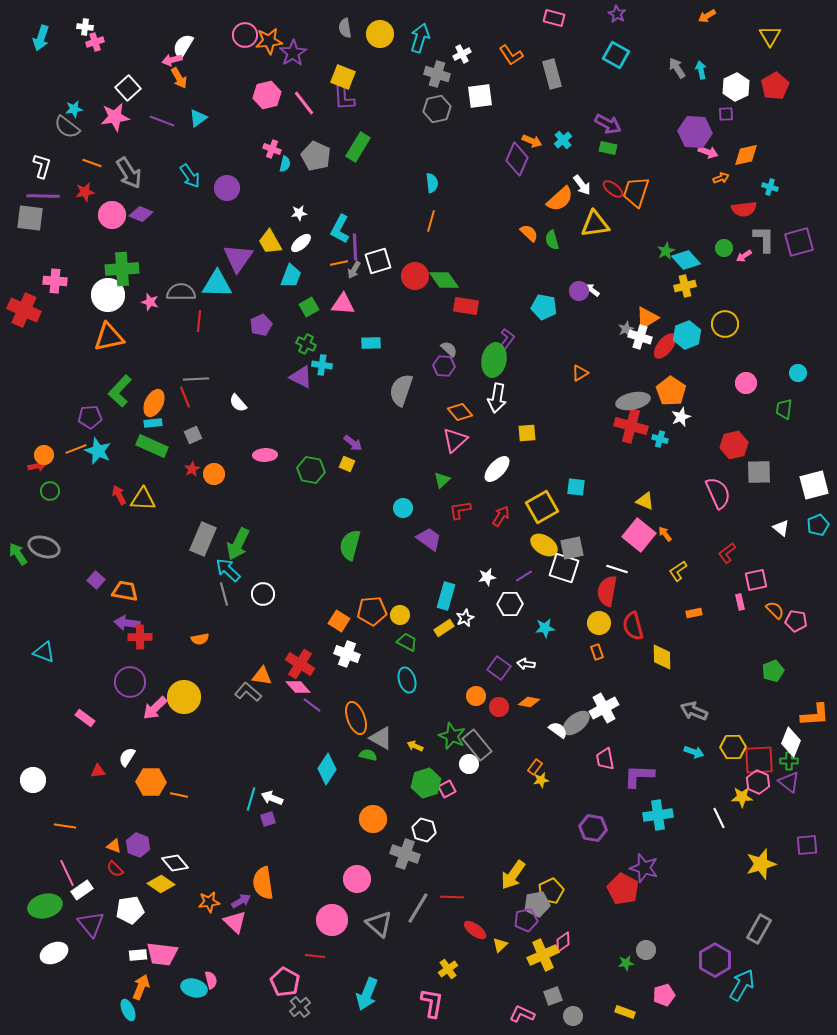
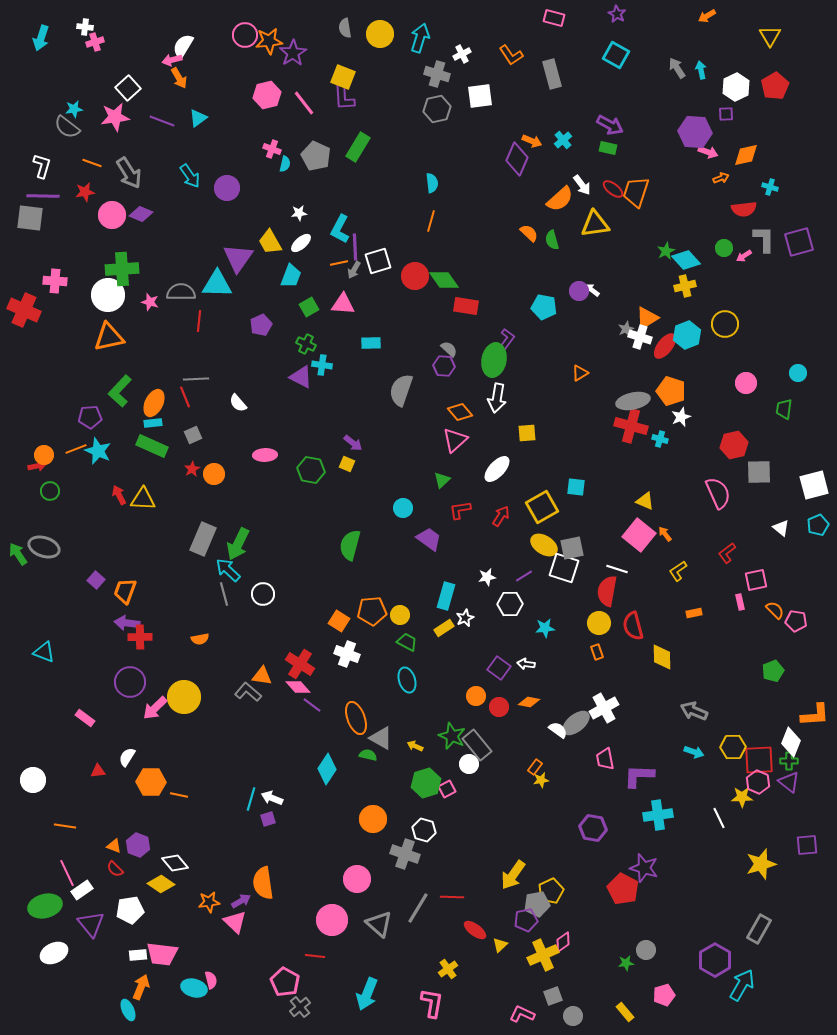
purple arrow at (608, 124): moved 2 px right, 1 px down
orange pentagon at (671, 391): rotated 16 degrees counterclockwise
orange trapezoid at (125, 591): rotated 80 degrees counterclockwise
yellow rectangle at (625, 1012): rotated 30 degrees clockwise
